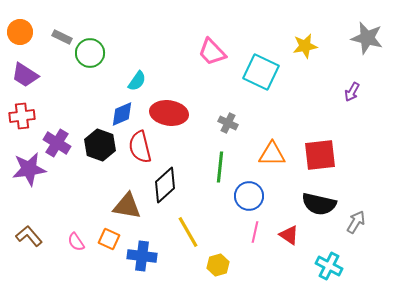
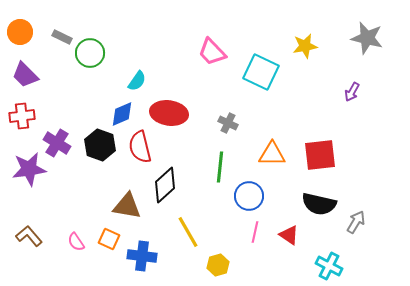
purple trapezoid: rotated 12 degrees clockwise
